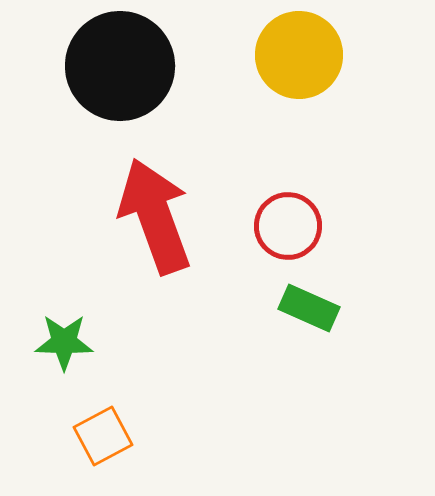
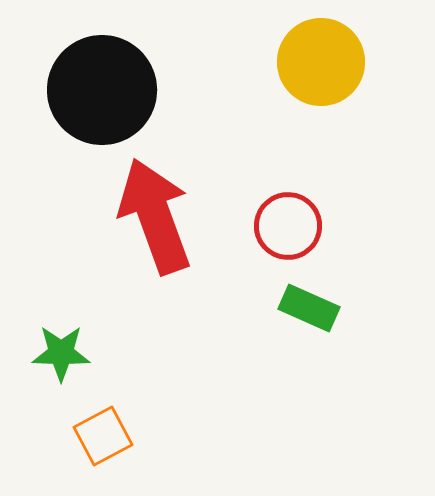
yellow circle: moved 22 px right, 7 px down
black circle: moved 18 px left, 24 px down
green star: moved 3 px left, 11 px down
